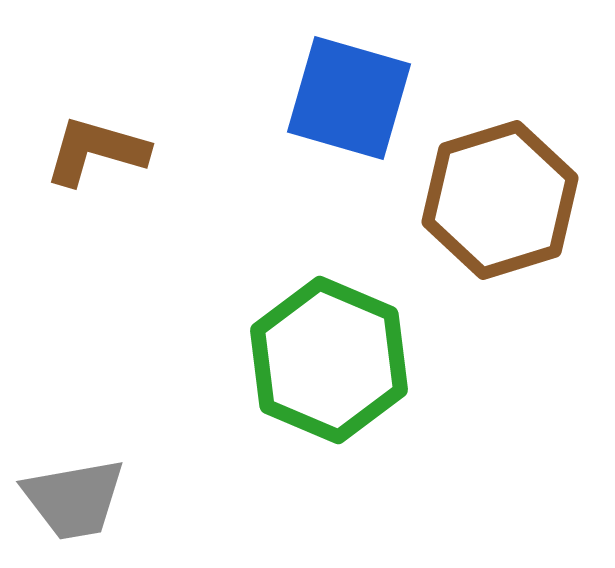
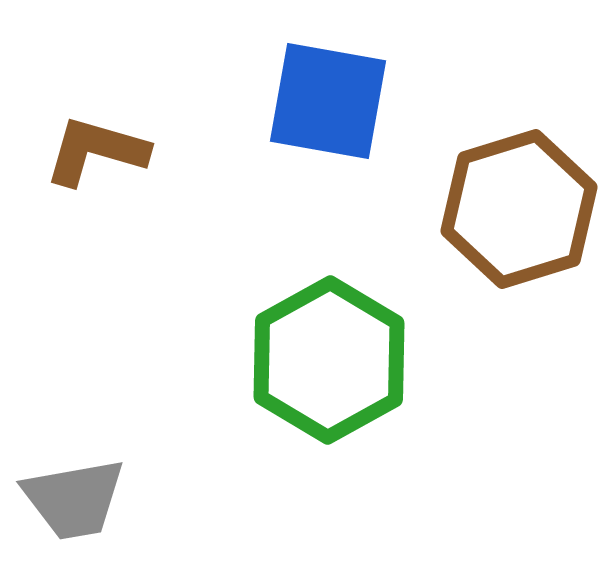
blue square: moved 21 px left, 3 px down; rotated 6 degrees counterclockwise
brown hexagon: moved 19 px right, 9 px down
green hexagon: rotated 8 degrees clockwise
